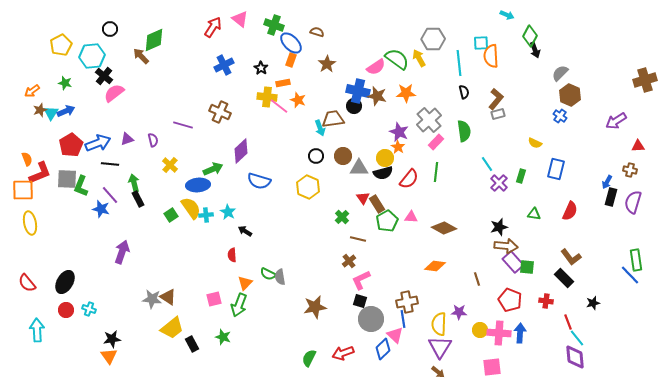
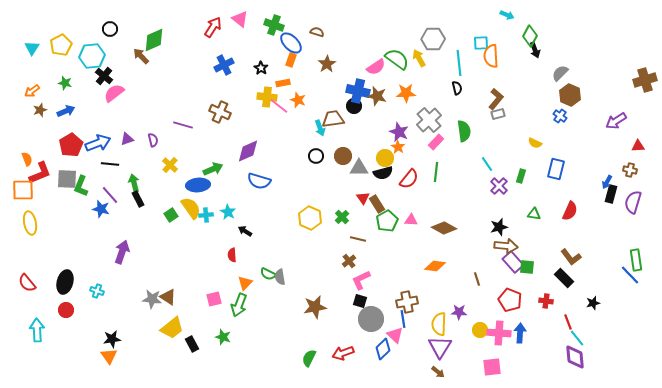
black semicircle at (464, 92): moved 7 px left, 4 px up
cyan triangle at (51, 113): moved 19 px left, 65 px up
purple diamond at (241, 151): moved 7 px right; rotated 20 degrees clockwise
purple cross at (499, 183): moved 3 px down
yellow hexagon at (308, 187): moved 2 px right, 31 px down
black rectangle at (611, 197): moved 3 px up
pink triangle at (411, 217): moved 3 px down
black ellipse at (65, 282): rotated 15 degrees counterclockwise
cyan cross at (89, 309): moved 8 px right, 18 px up
